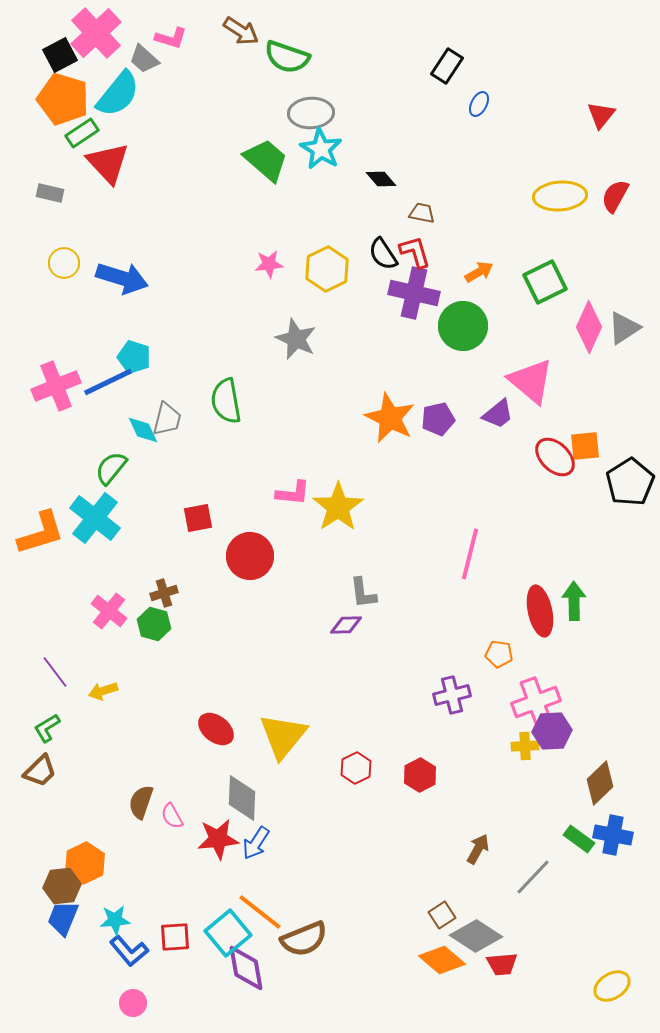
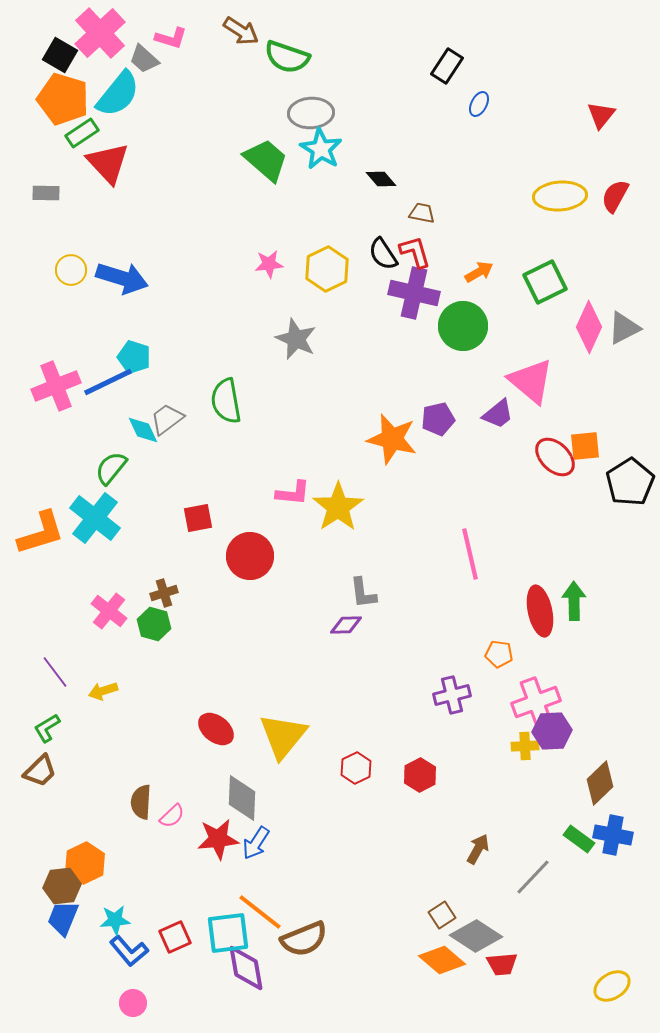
pink cross at (96, 33): moved 4 px right
black square at (60, 55): rotated 32 degrees counterclockwise
gray rectangle at (50, 193): moved 4 px left; rotated 12 degrees counterclockwise
yellow circle at (64, 263): moved 7 px right, 7 px down
gray triangle at (624, 328): rotated 6 degrees clockwise
orange star at (390, 418): moved 2 px right, 21 px down; rotated 12 degrees counterclockwise
gray trapezoid at (167, 419): rotated 141 degrees counterclockwise
pink line at (470, 554): rotated 27 degrees counterclockwise
brown semicircle at (141, 802): rotated 16 degrees counterclockwise
pink semicircle at (172, 816): rotated 104 degrees counterclockwise
cyan square at (228, 933): rotated 33 degrees clockwise
red square at (175, 937): rotated 20 degrees counterclockwise
